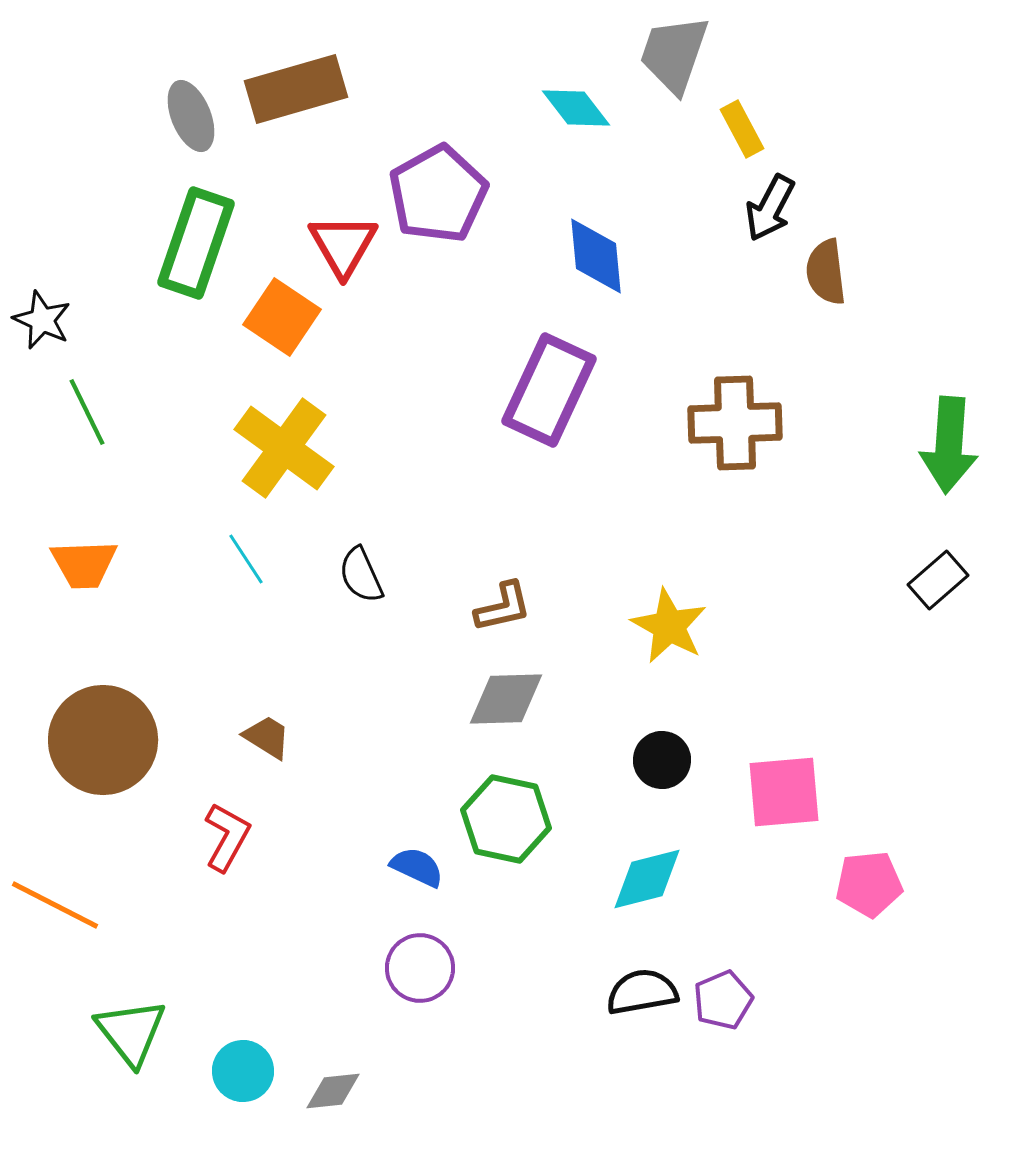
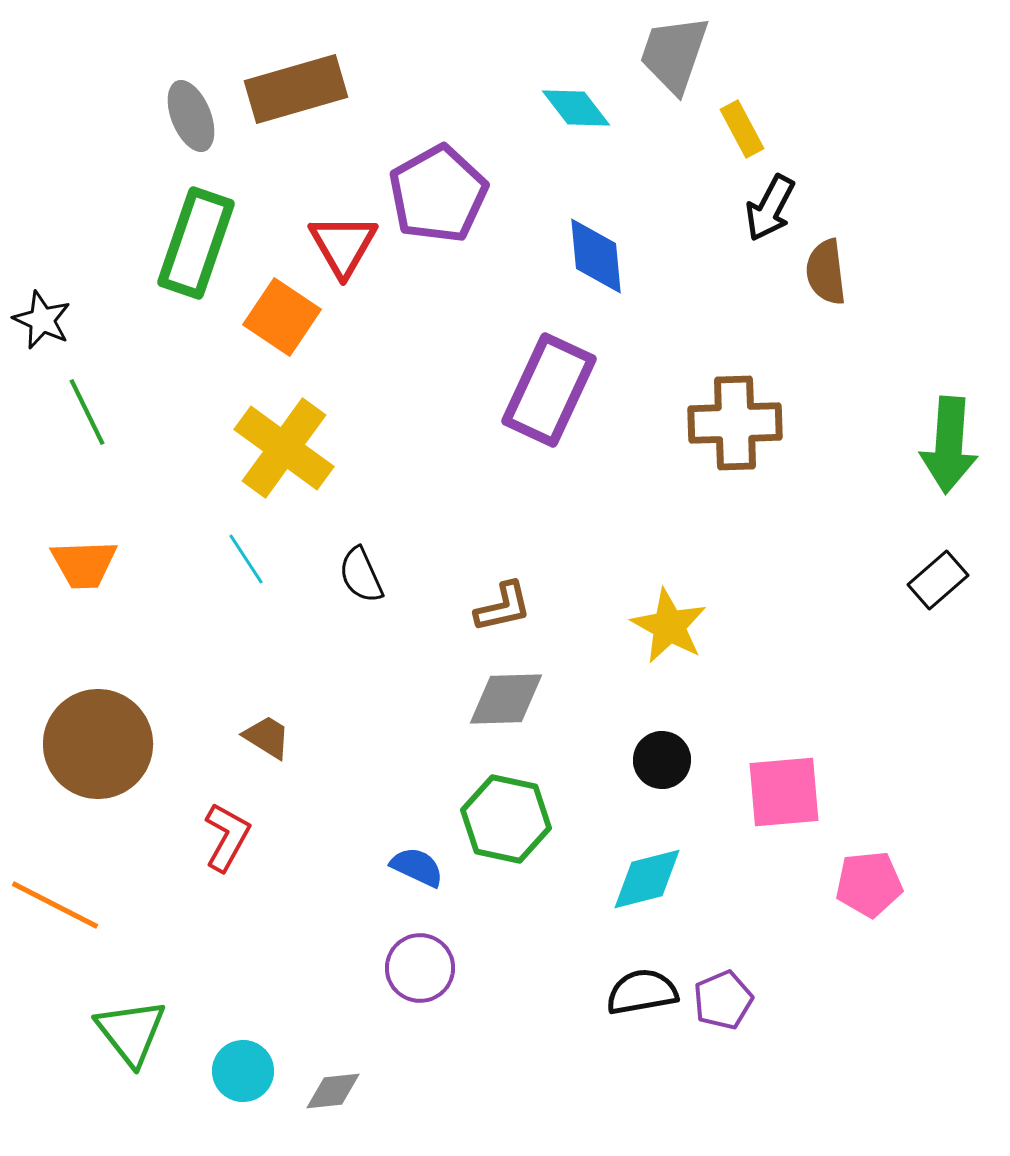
brown circle at (103, 740): moved 5 px left, 4 px down
